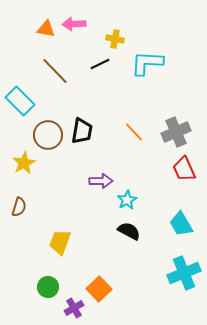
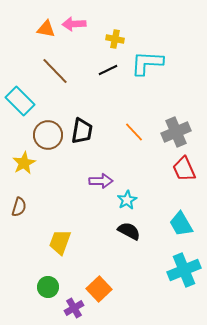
black line: moved 8 px right, 6 px down
cyan cross: moved 3 px up
